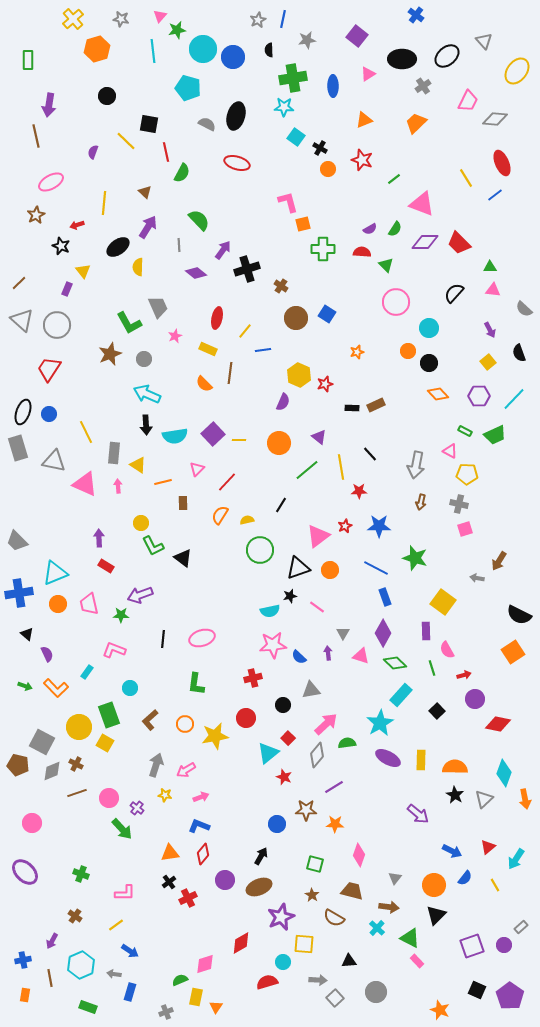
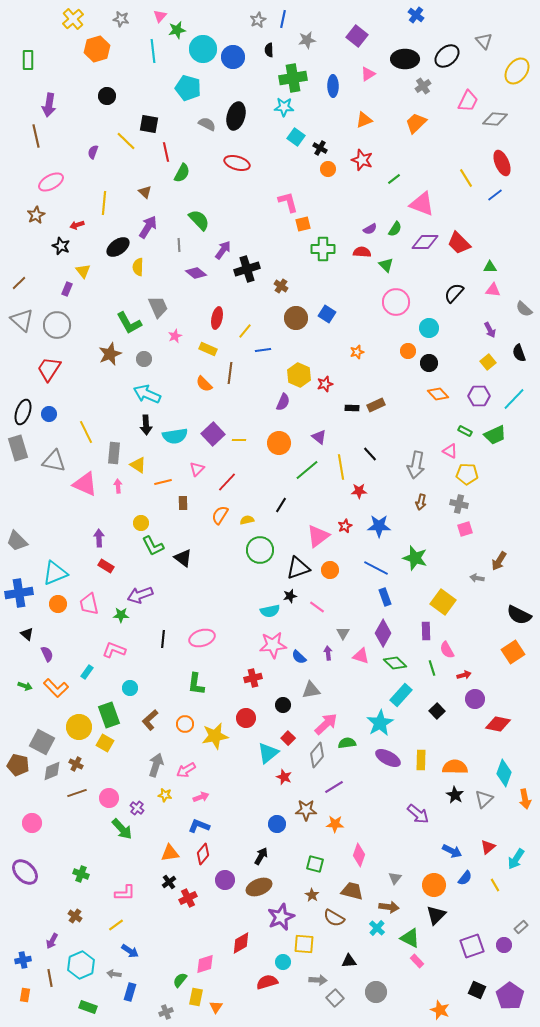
black ellipse at (402, 59): moved 3 px right
green semicircle at (180, 980): rotated 28 degrees counterclockwise
